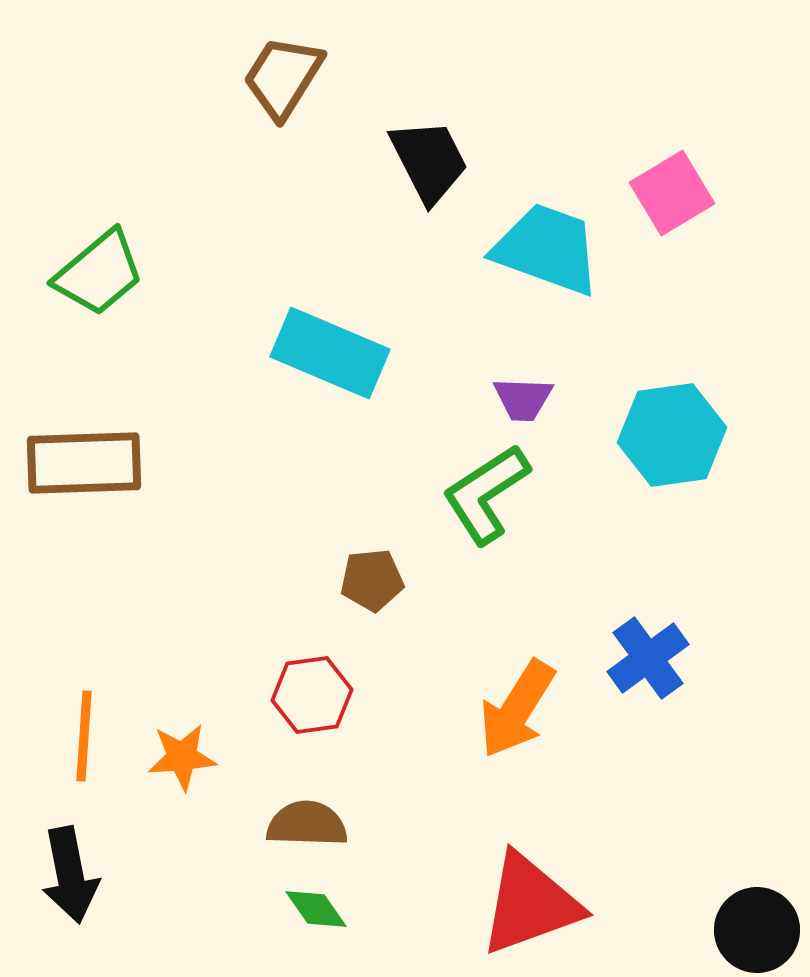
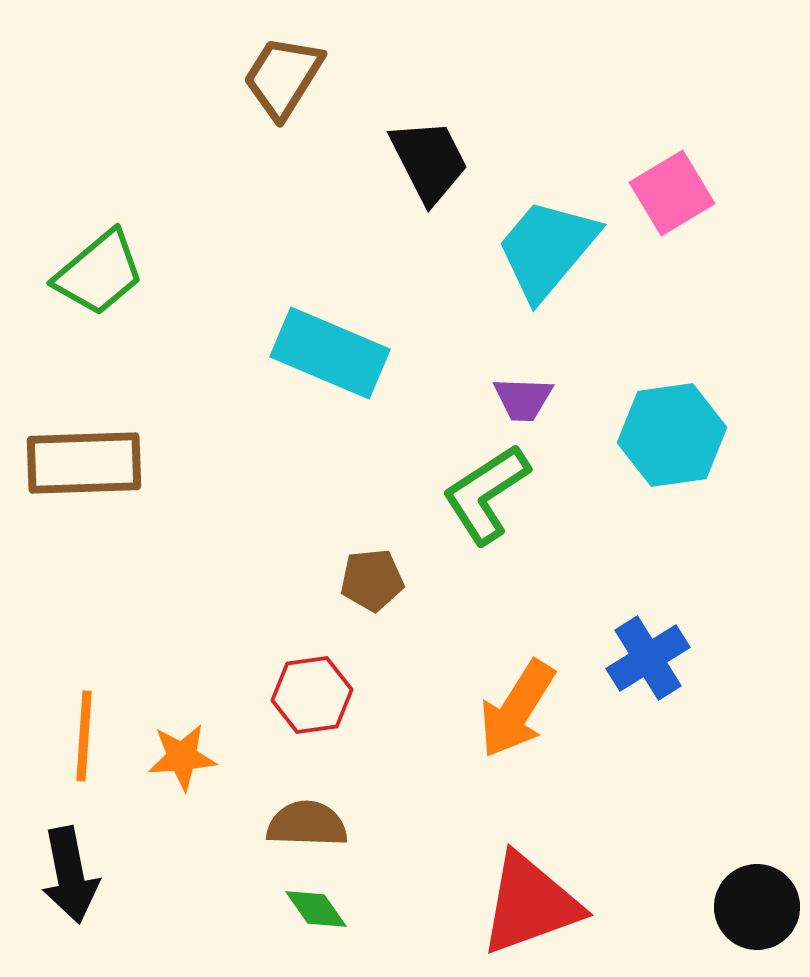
cyan trapezoid: rotated 70 degrees counterclockwise
blue cross: rotated 4 degrees clockwise
black circle: moved 23 px up
